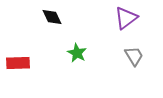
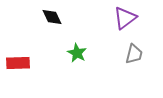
purple triangle: moved 1 px left
gray trapezoid: moved 2 px up; rotated 45 degrees clockwise
